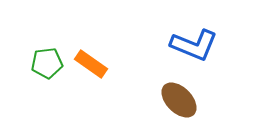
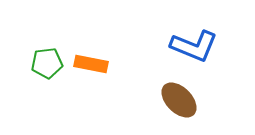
blue L-shape: moved 1 px down
orange rectangle: rotated 24 degrees counterclockwise
